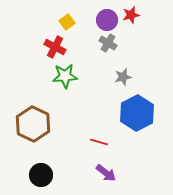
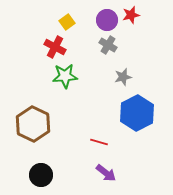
gray cross: moved 2 px down
